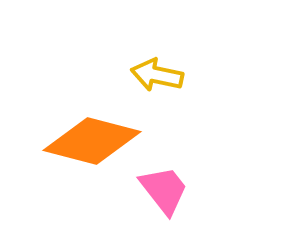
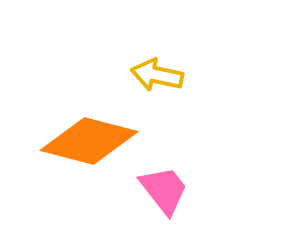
orange diamond: moved 3 px left
